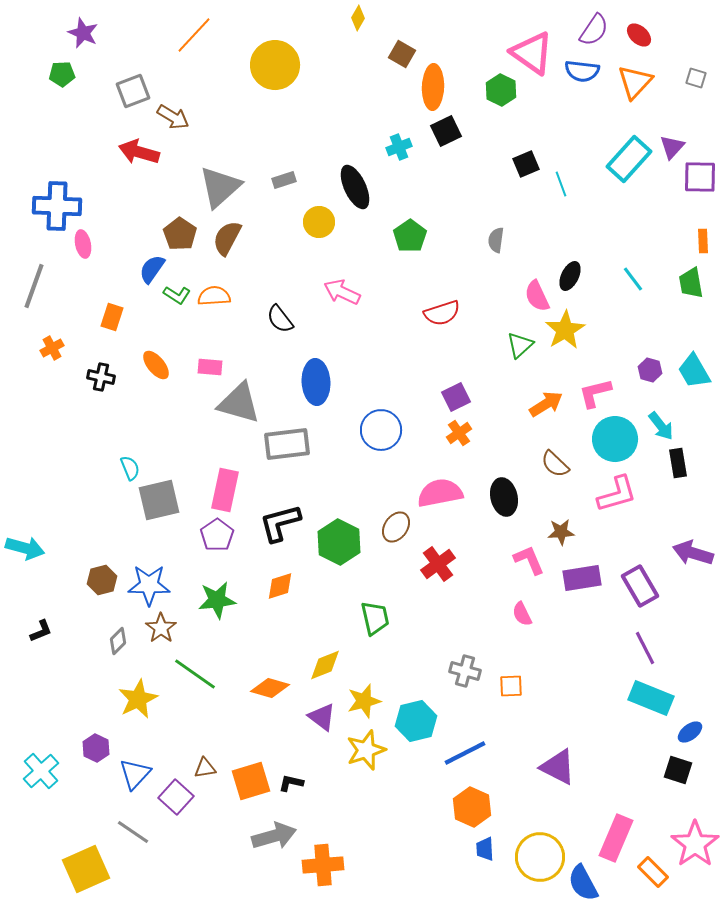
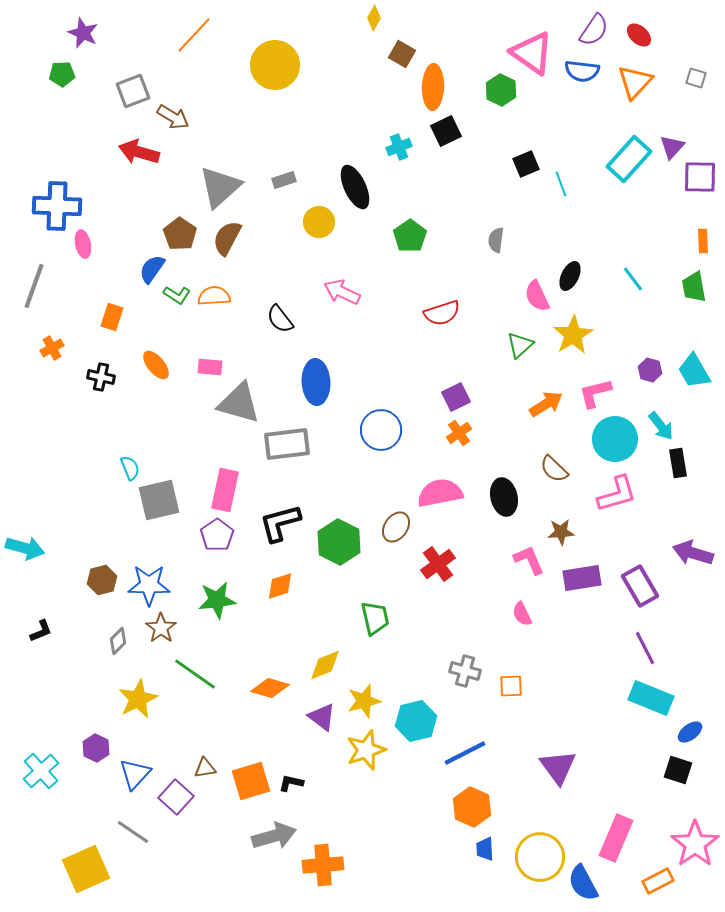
yellow diamond at (358, 18): moved 16 px right
green trapezoid at (691, 283): moved 3 px right, 4 px down
yellow star at (565, 330): moved 8 px right, 5 px down
brown semicircle at (555, 464): moved 1 px left, 5 px down
purple triangle at (558, 767): rotated 27 degrees clockwise
orange rectangle at (653, 872): moved 5 px right, 9 px down; rotated 72 degrees counterclockwise
